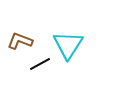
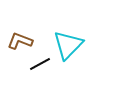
cyan triangle: rotated 12 degrees clockwise
